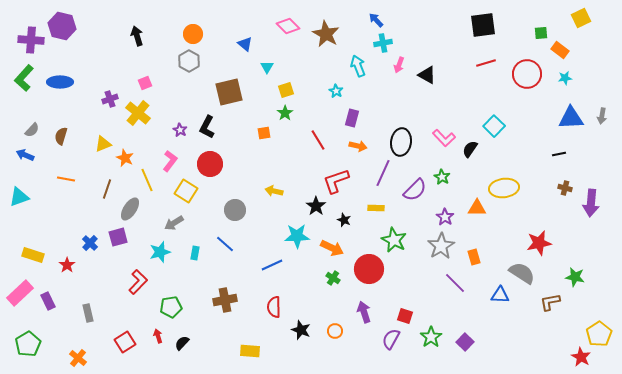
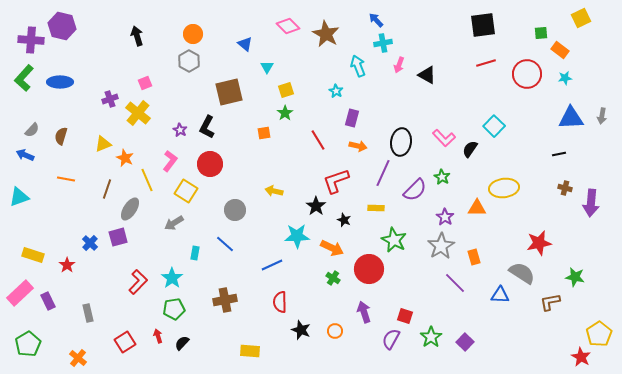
cyan star at (160, 252): moved 12 px right, 26 px down; rotated 20 degrees counterclockwise
green pentagon at (171, 307): moved 3 px right, 2 px down
red semicircle at (274, 307): moved 6 px right, 5 px up
